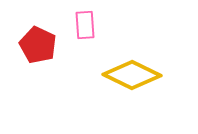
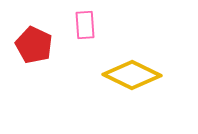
red pentagon: moved 4 px left
